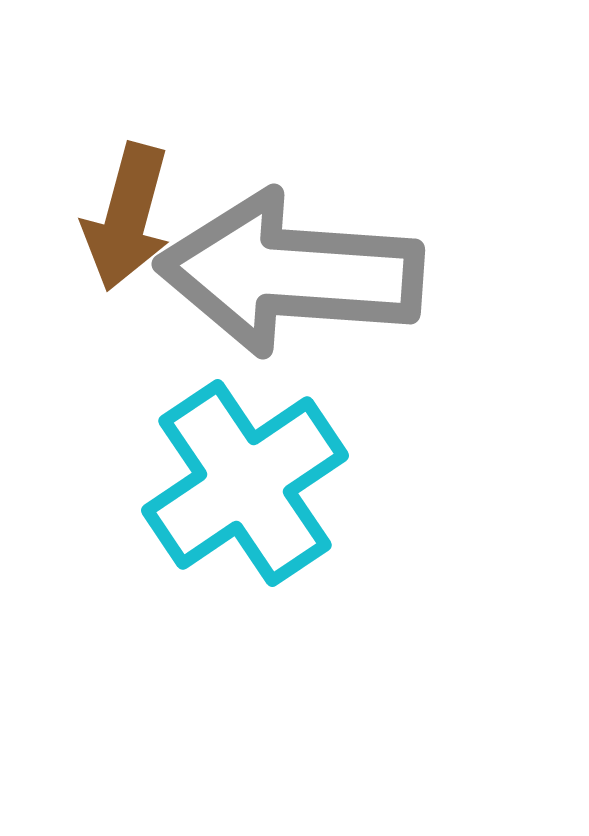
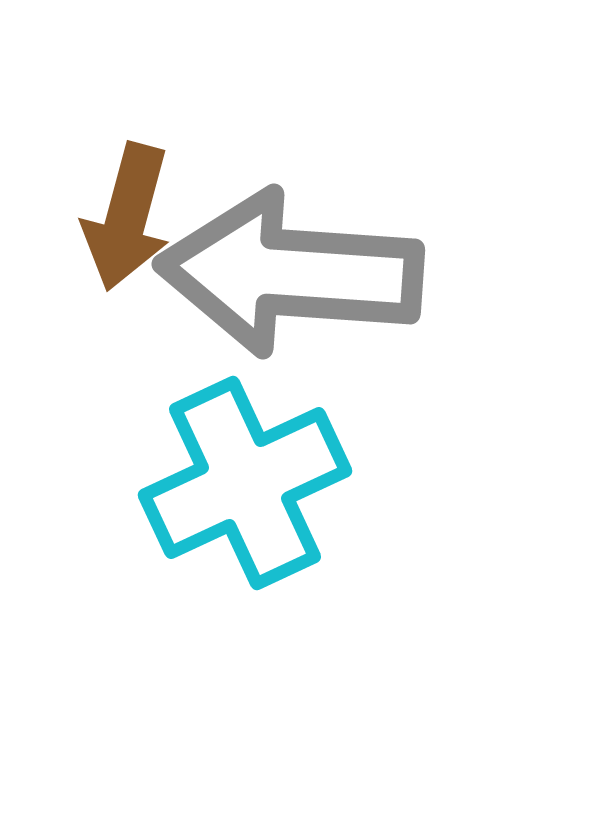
cyan cross: rotated 9 degrees clockwise
